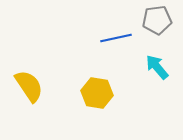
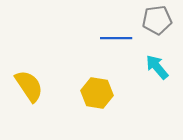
blue line: rotated 12 degrees clockwise
